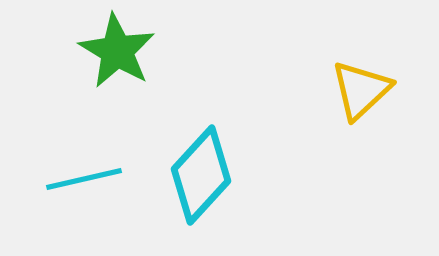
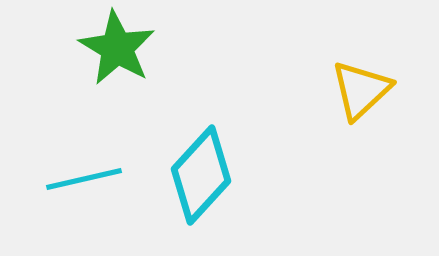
green star: moved 3 px up
